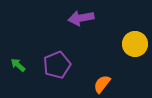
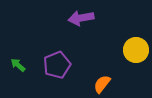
yellow circle: moved 1 px right, 6 px down
